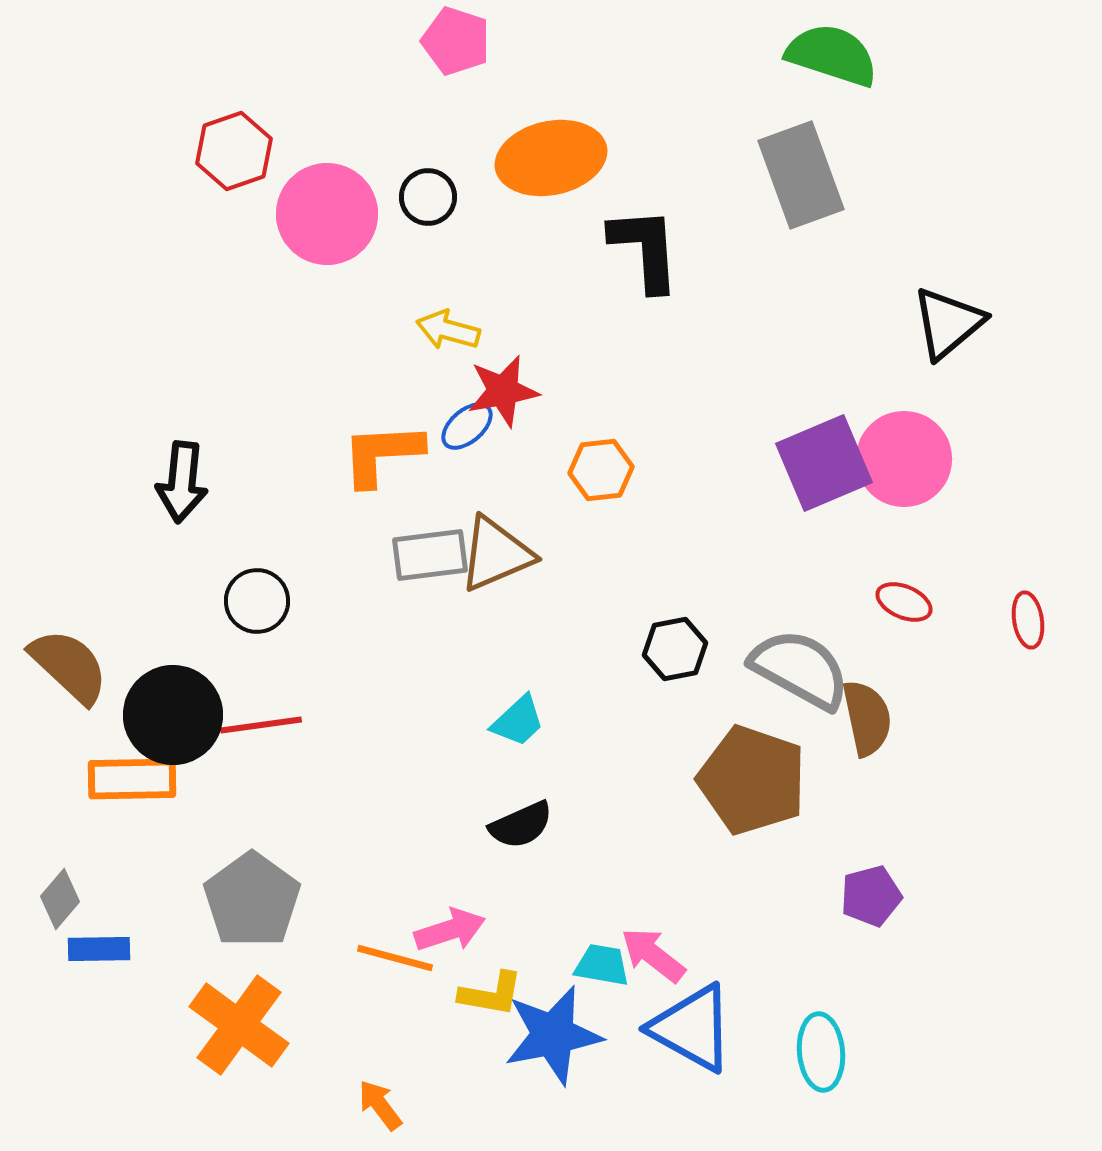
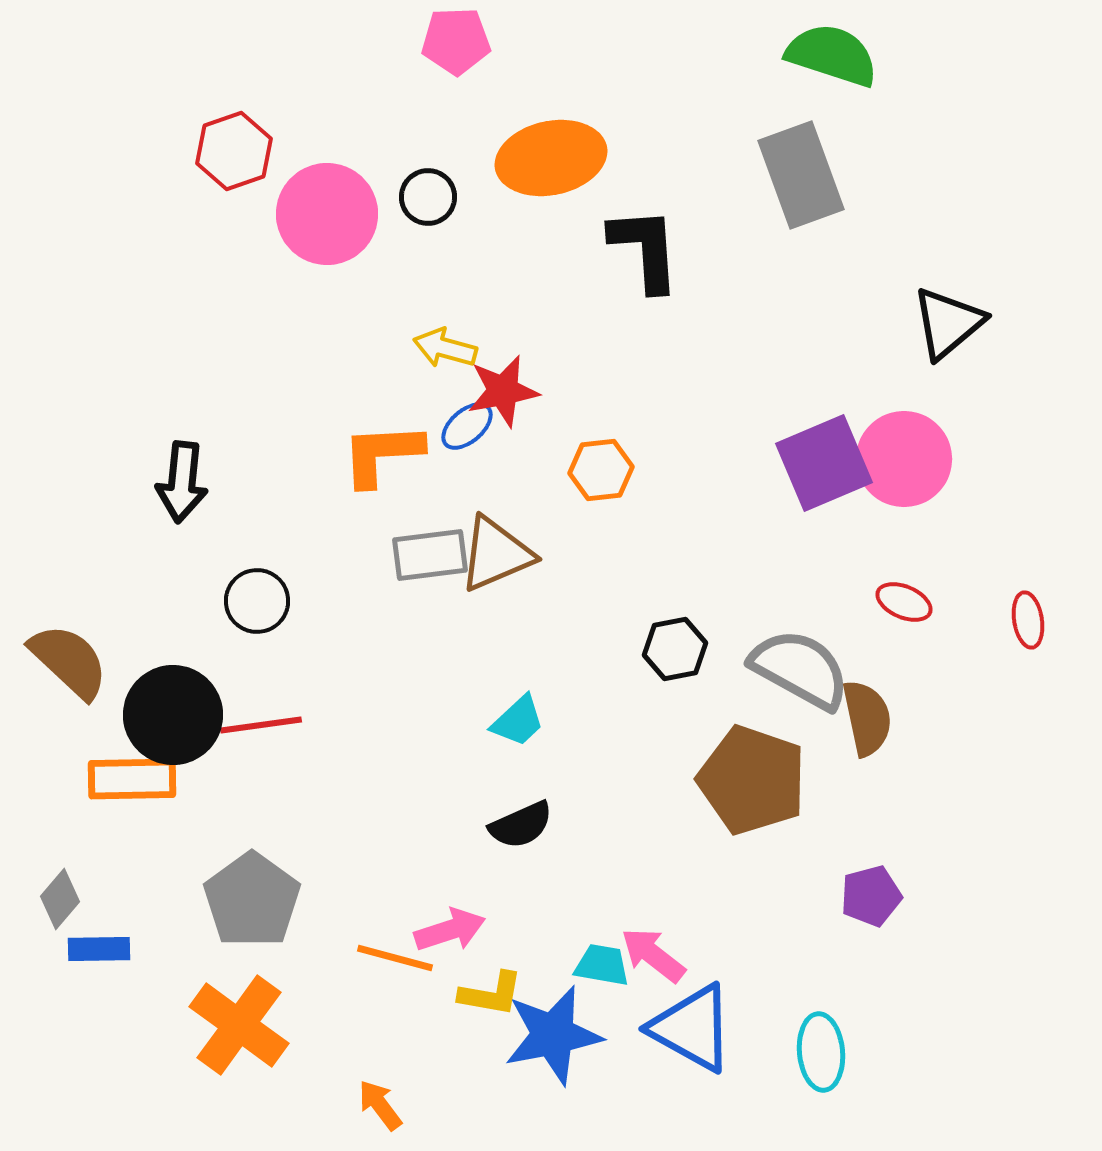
pink pentagon at (456, 41): rotated 20 degrees counterclockwise
yellow arrow at (448, 330): moved 3 px left, 18 px down
brown semicircle at (69, 666): moved 5 px up
